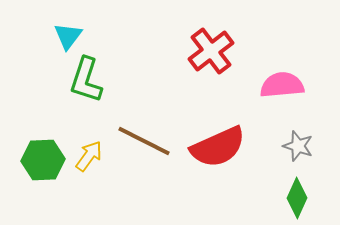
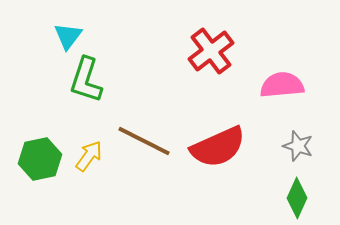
green hexagon: moved 3 px left, 1 px up; rotated 9 degrees counterclockwise
